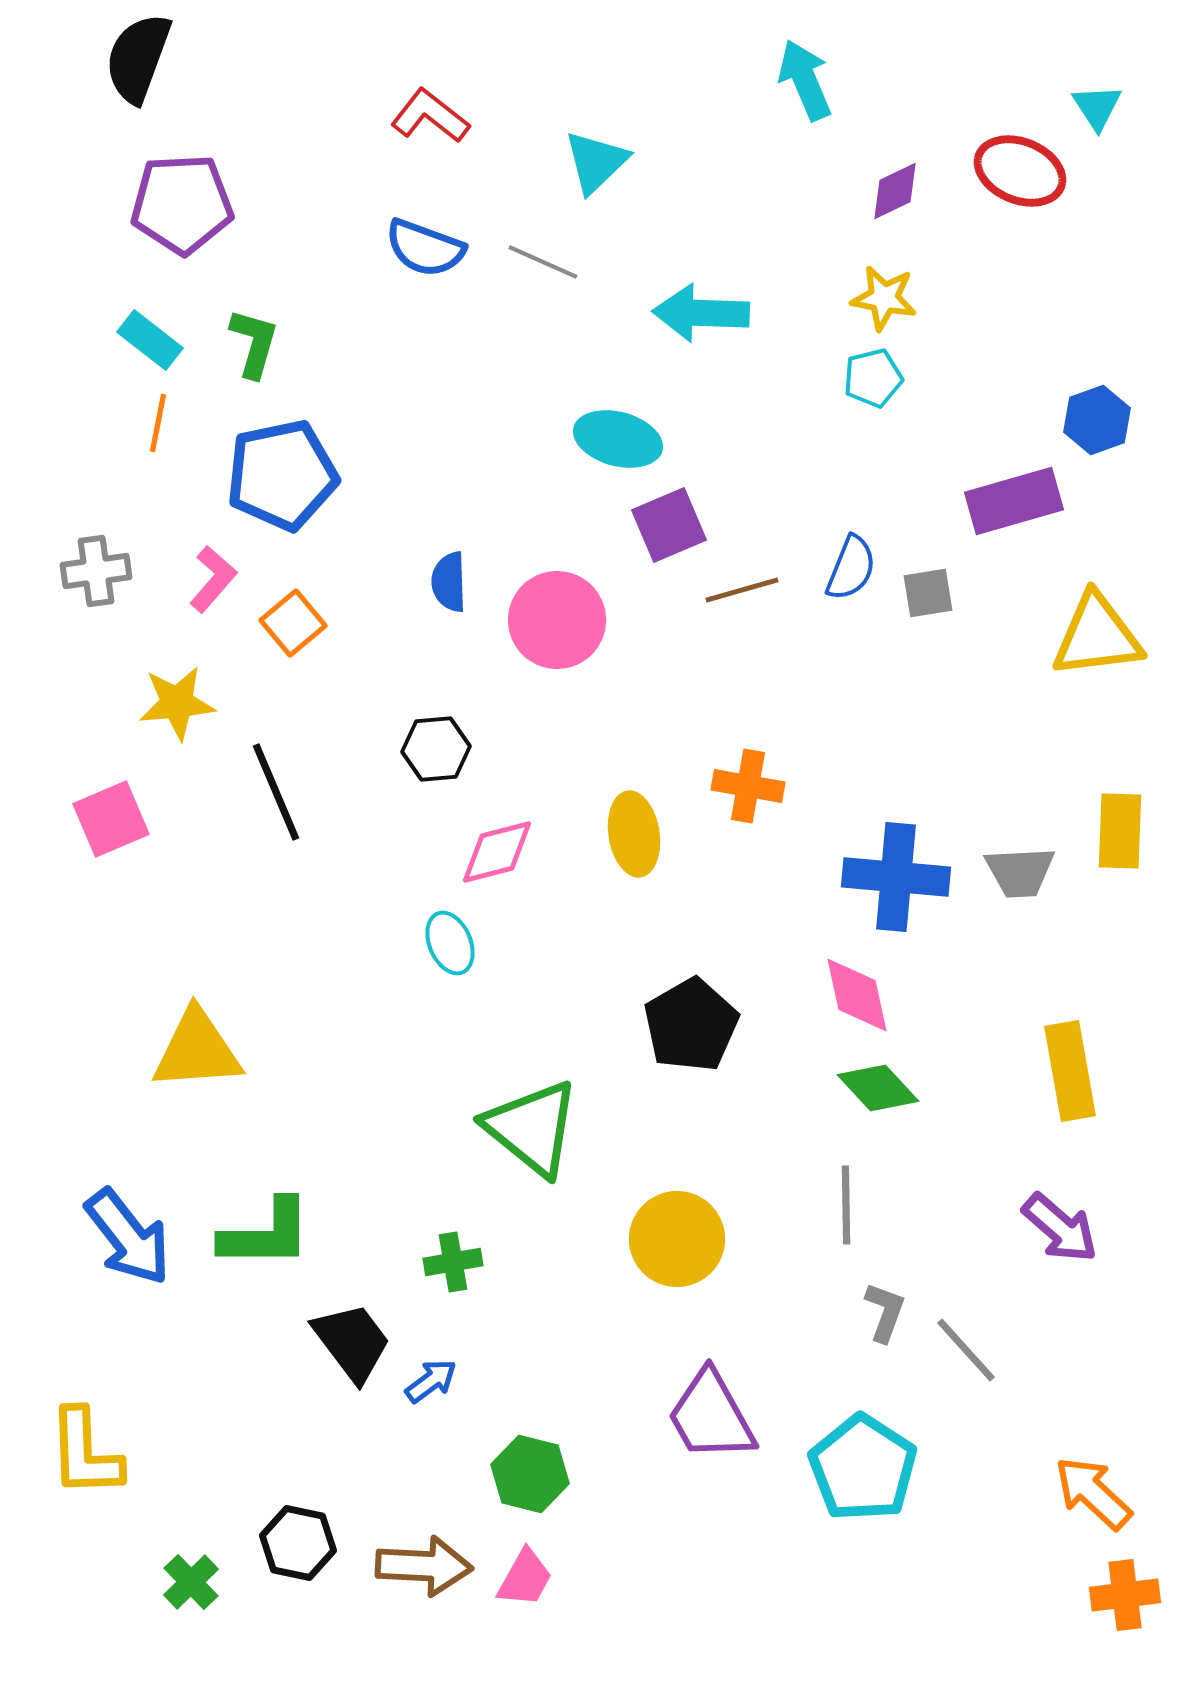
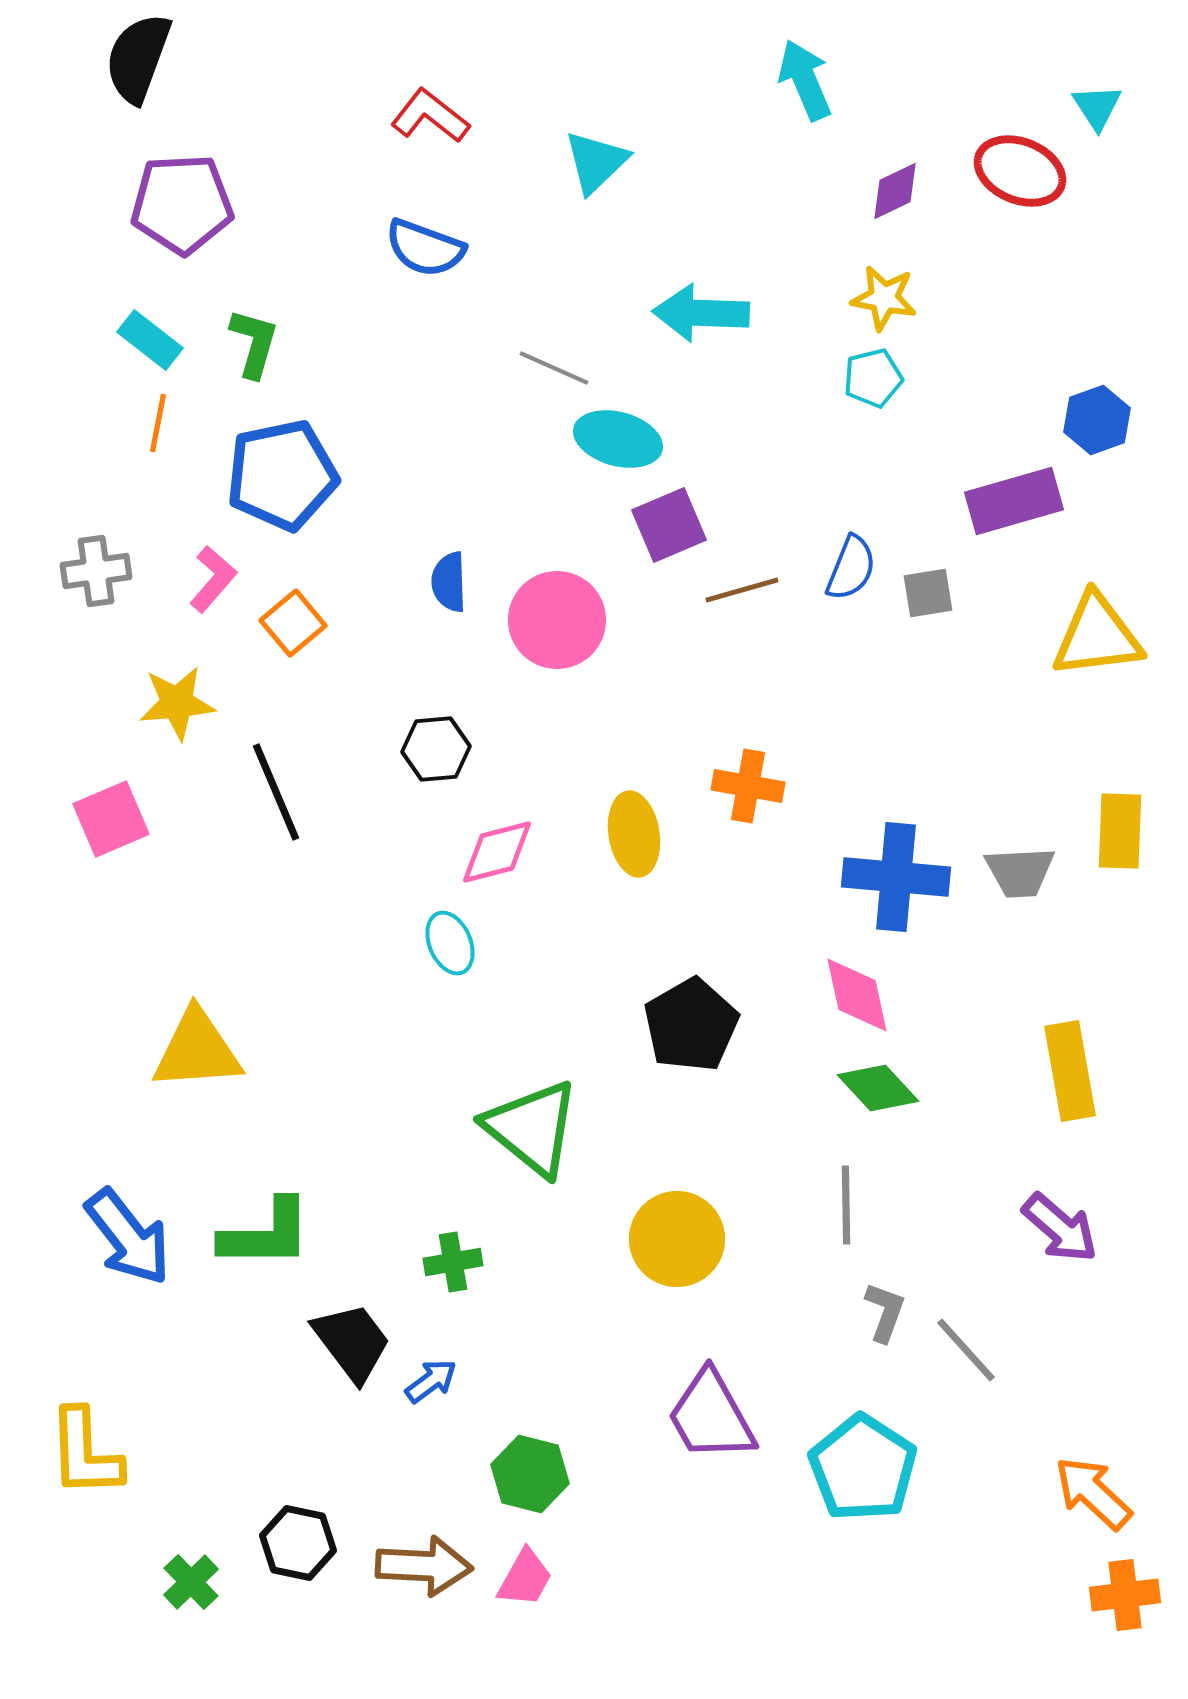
gray line at (543, 262): moved 11 px right, 106 px down
